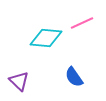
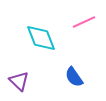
pink line: moved 2 px right, 1 px up
cyan diamond: moved 5 px left; rotated 64 degrees clockwise
